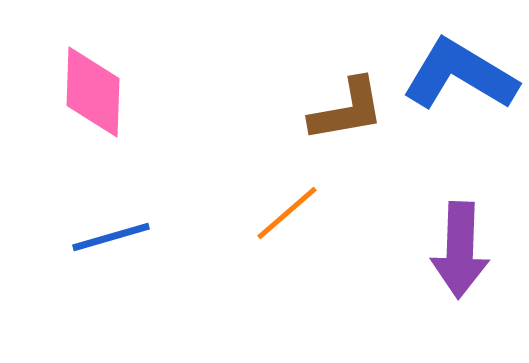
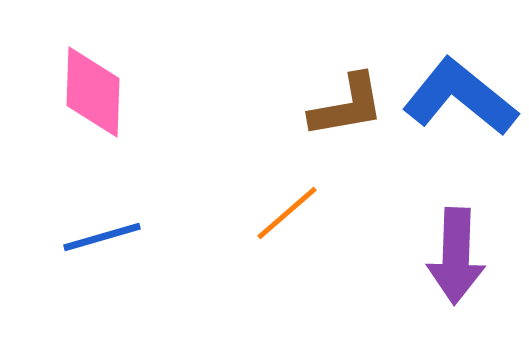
blue L-shape: moved 22 px down; rotated 8 degrees clockwise
brown L-shape: moved 4 px up
blue line: moved 9 px left
purple arrow: moved 4 px left, 6 px down
